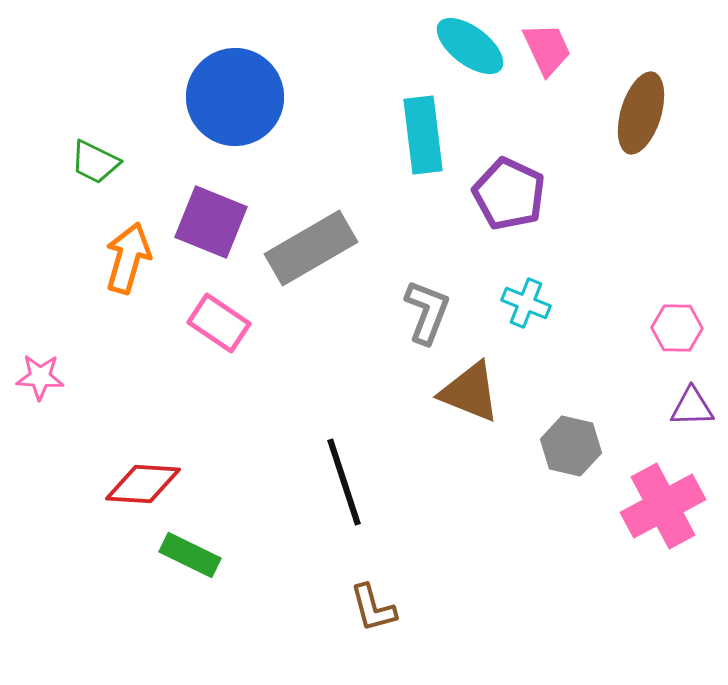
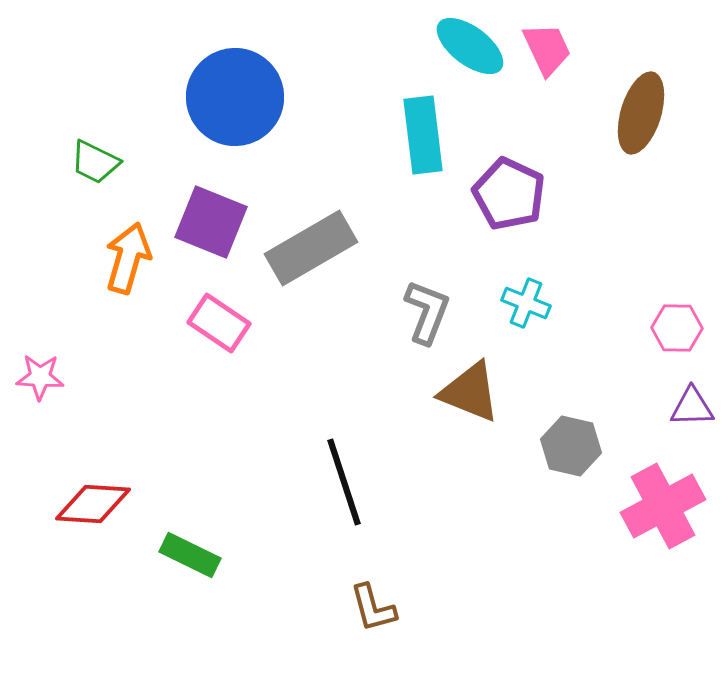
red diamond: moved 50 px left, 20 px down
